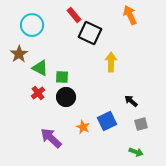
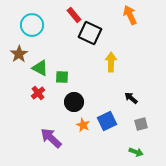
black circle: moved 8 px right, 5 px down
black arrow: moved 3 px up
orange star: moved 2 px up
